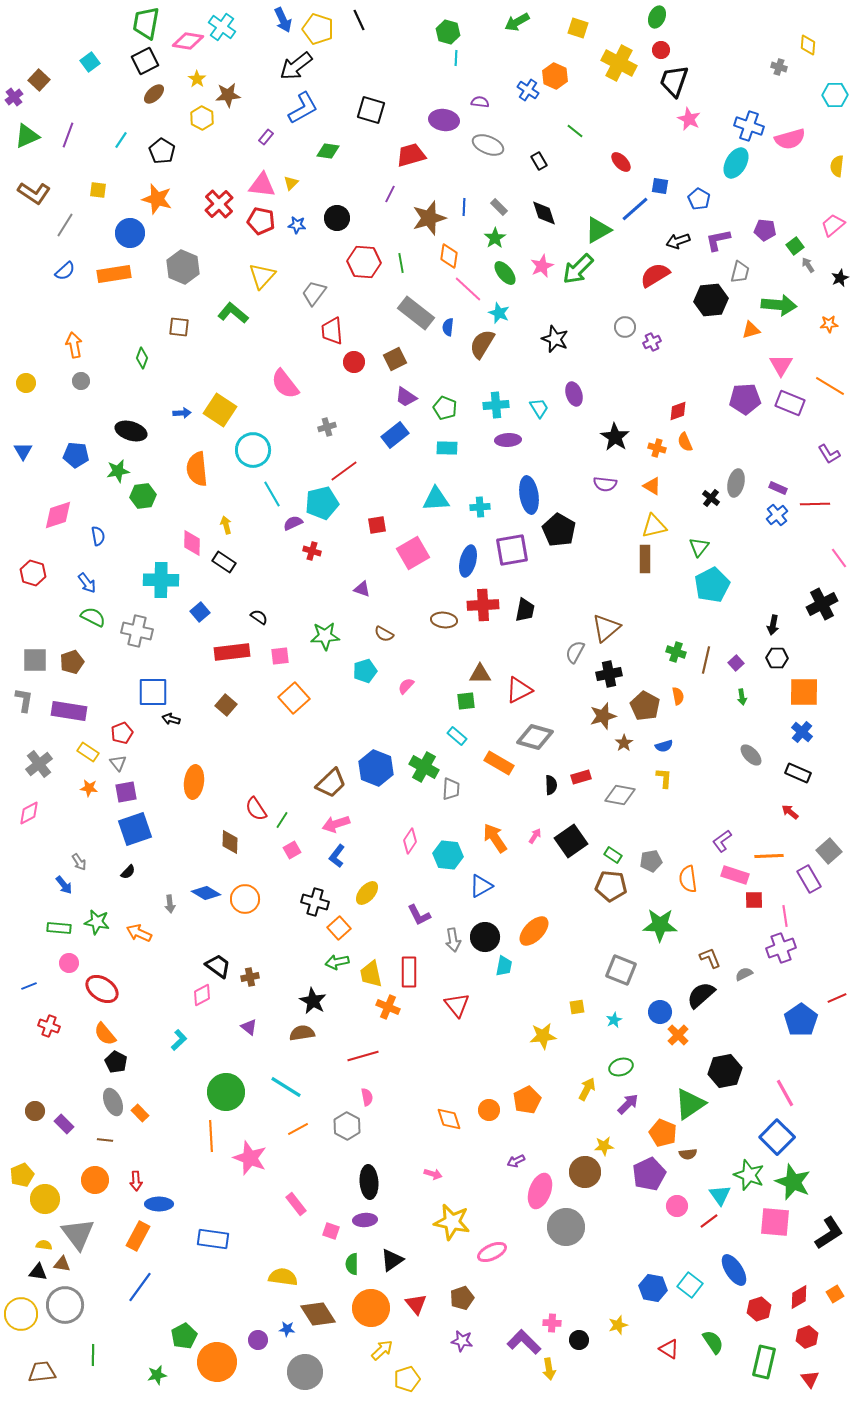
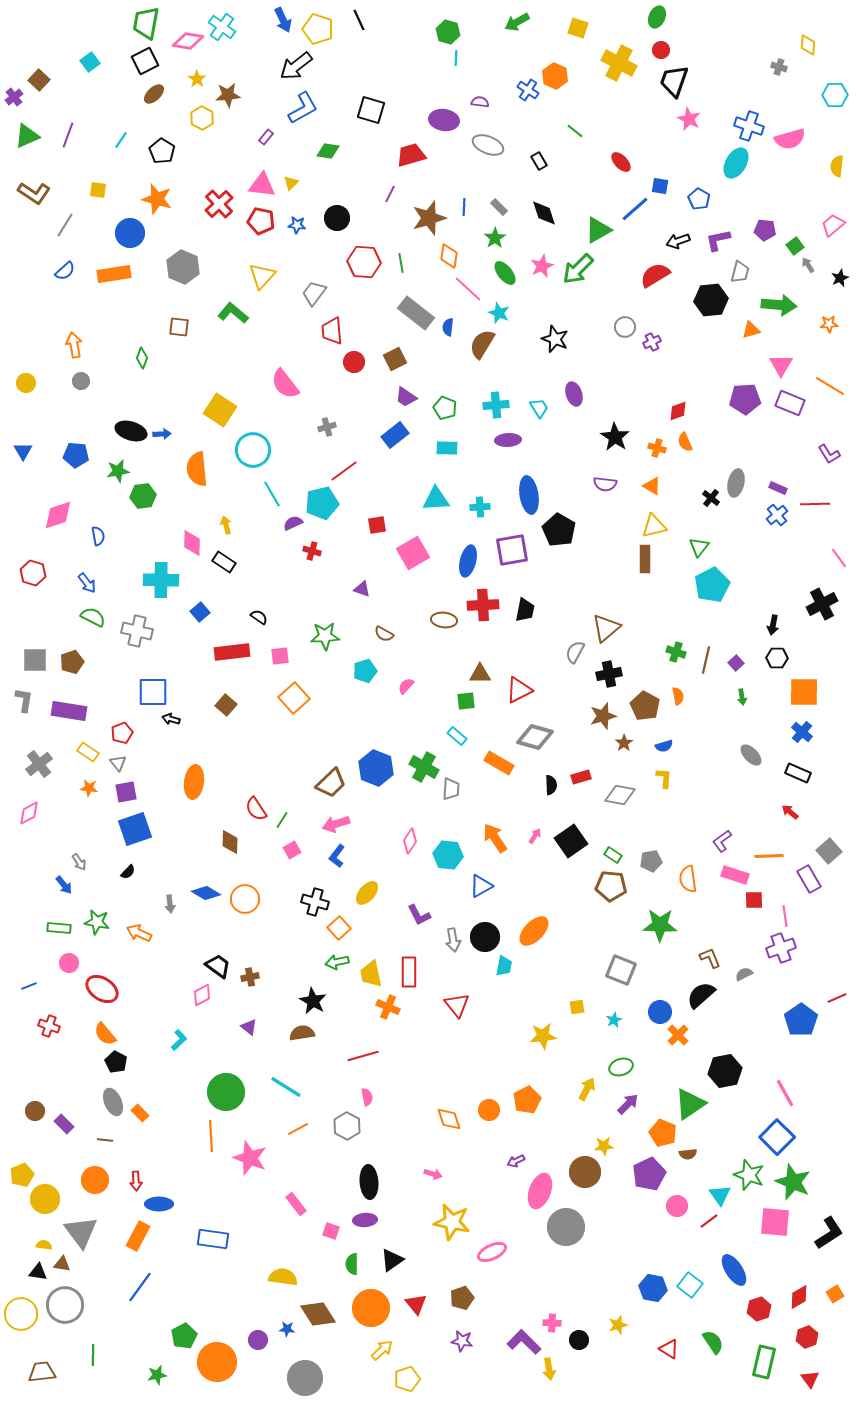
blue arrow at (182, 413): moved 20 px left, 21 px down
gray triangle at (78, 1234): moved 3 px right, 2 px up
gray circle at (305, 1372): moved 6 px down
